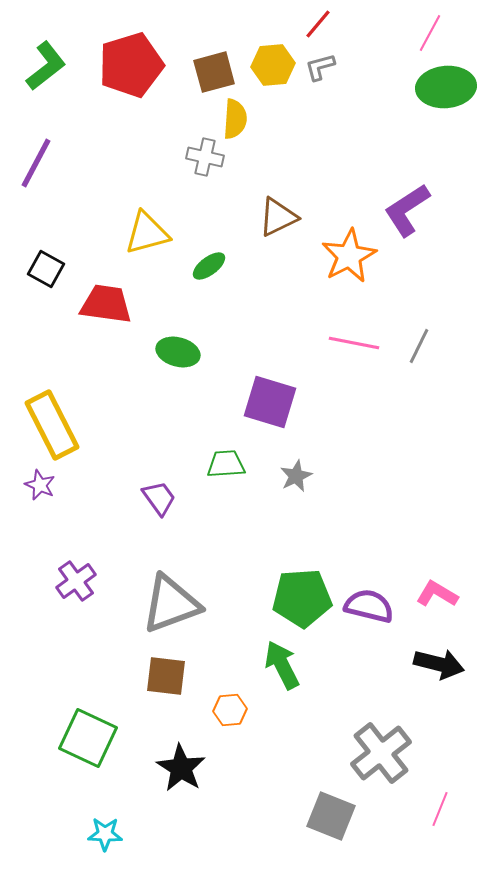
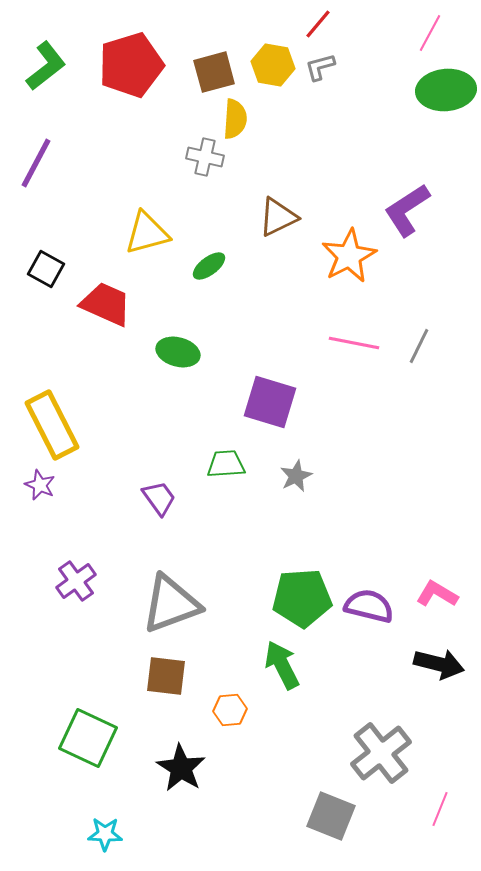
yellow hexagon at (273, 65): rotated 15 degrees clockwise
green ellipse at (446, 87): moved 3 px down
red trapezoid at (106, 304): rotated 16 degrees clockwise
